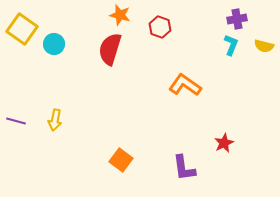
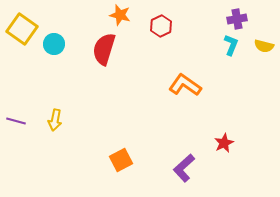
red hexagon: moved 1 px right, 1 px up; rotated 15 degrees clockwise
red semicircle: moved 6 px left
orange square: rotated 25 degrees clockwise
purple L-shape: rotated 56 degrees clockwise
